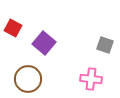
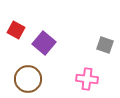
red square: moved 3 px right, 2 px down
pink cross: moved 4 px left
